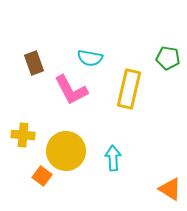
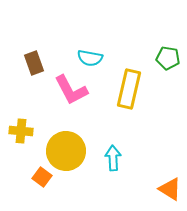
yellow cross: moved 2 px left, 4 px up
orange square: moved 1 px down
